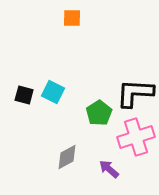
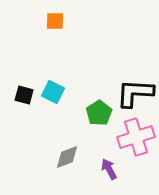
orange square: moved 17 px left, 3 px down
gray diamond: rotated 8 degrees clockwise
purple arrow: rotated 20 degrees clockwise
